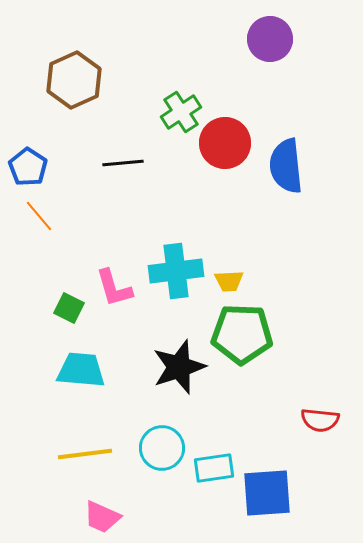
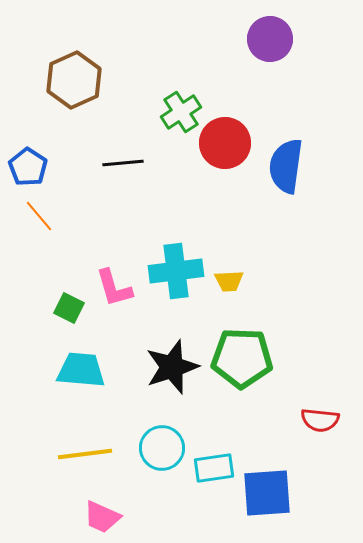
blue semicircle: rotated 14 degrees clockwise
green pentagon: moved 24 px down
black star: moved 7 px left
